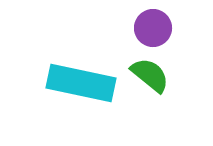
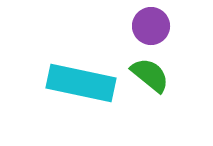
purple circle: moved 2 px left, 2 px up
